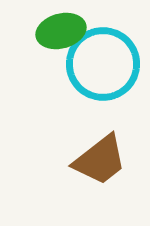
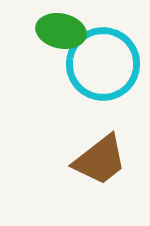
green ellipse: rotated 27 degrees clockwise
